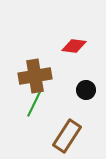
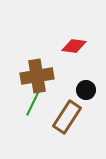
brown cross: moved 2 px right
green line: moved 1 px left, 1 px up
brown rectangle: moved 19 px up
